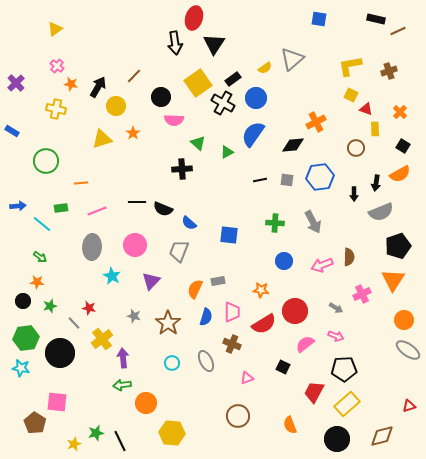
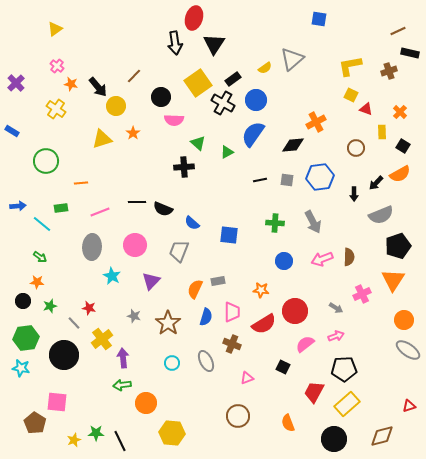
black rectangle at (376, 19): moved 34 px right, 34 px down
black arrow at (98, 87): rotated 110 degrees clockwise
blue circle at (256, 98): moved 2 px down
yellow cross at (56, 109): rotated 24 degrees clockwise
yellow rectangle at (375, 129): moved 7 px right, 3 px down
black cross at (182, 169): moved 2 px right, 2 px up
black arrow at (376, 183): rotated 35 degrees clockwise
pink line at (97, 211): moved 3 px right, 1 px down
gray semicircle at (381, 212): moved 3 px down
blue semicircle at (189, 223): moved 3 px right
pink arrow at (322, 265): moved 6 px up
pink arrow at (336, 336): rotated 42 degrees counterclockwise
black circle at (60, 353): moved 4 px right, 2 px down
orange semicircle at (290, 425): moved 2 px left, 2 px up
green star at (96, 433): rotated 14 degrees clockwise
black circle at (337, 439): moved 3 px left
yellow star at (74, 444): moved 4 px up
